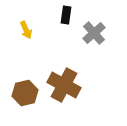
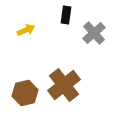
yellow arrow: rotated 90 degrees counterclockwise
brown cross: rotated 24 degrees clockwise
